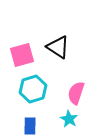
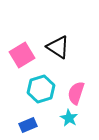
pink square: rotated 15 degrees counterclockwise
cyan hexagon: moved 8 px right
cyan star: moved 1 px up
blue rectangle: moved 2 px left, 1 px up; rotated 66 degrees clockwise
